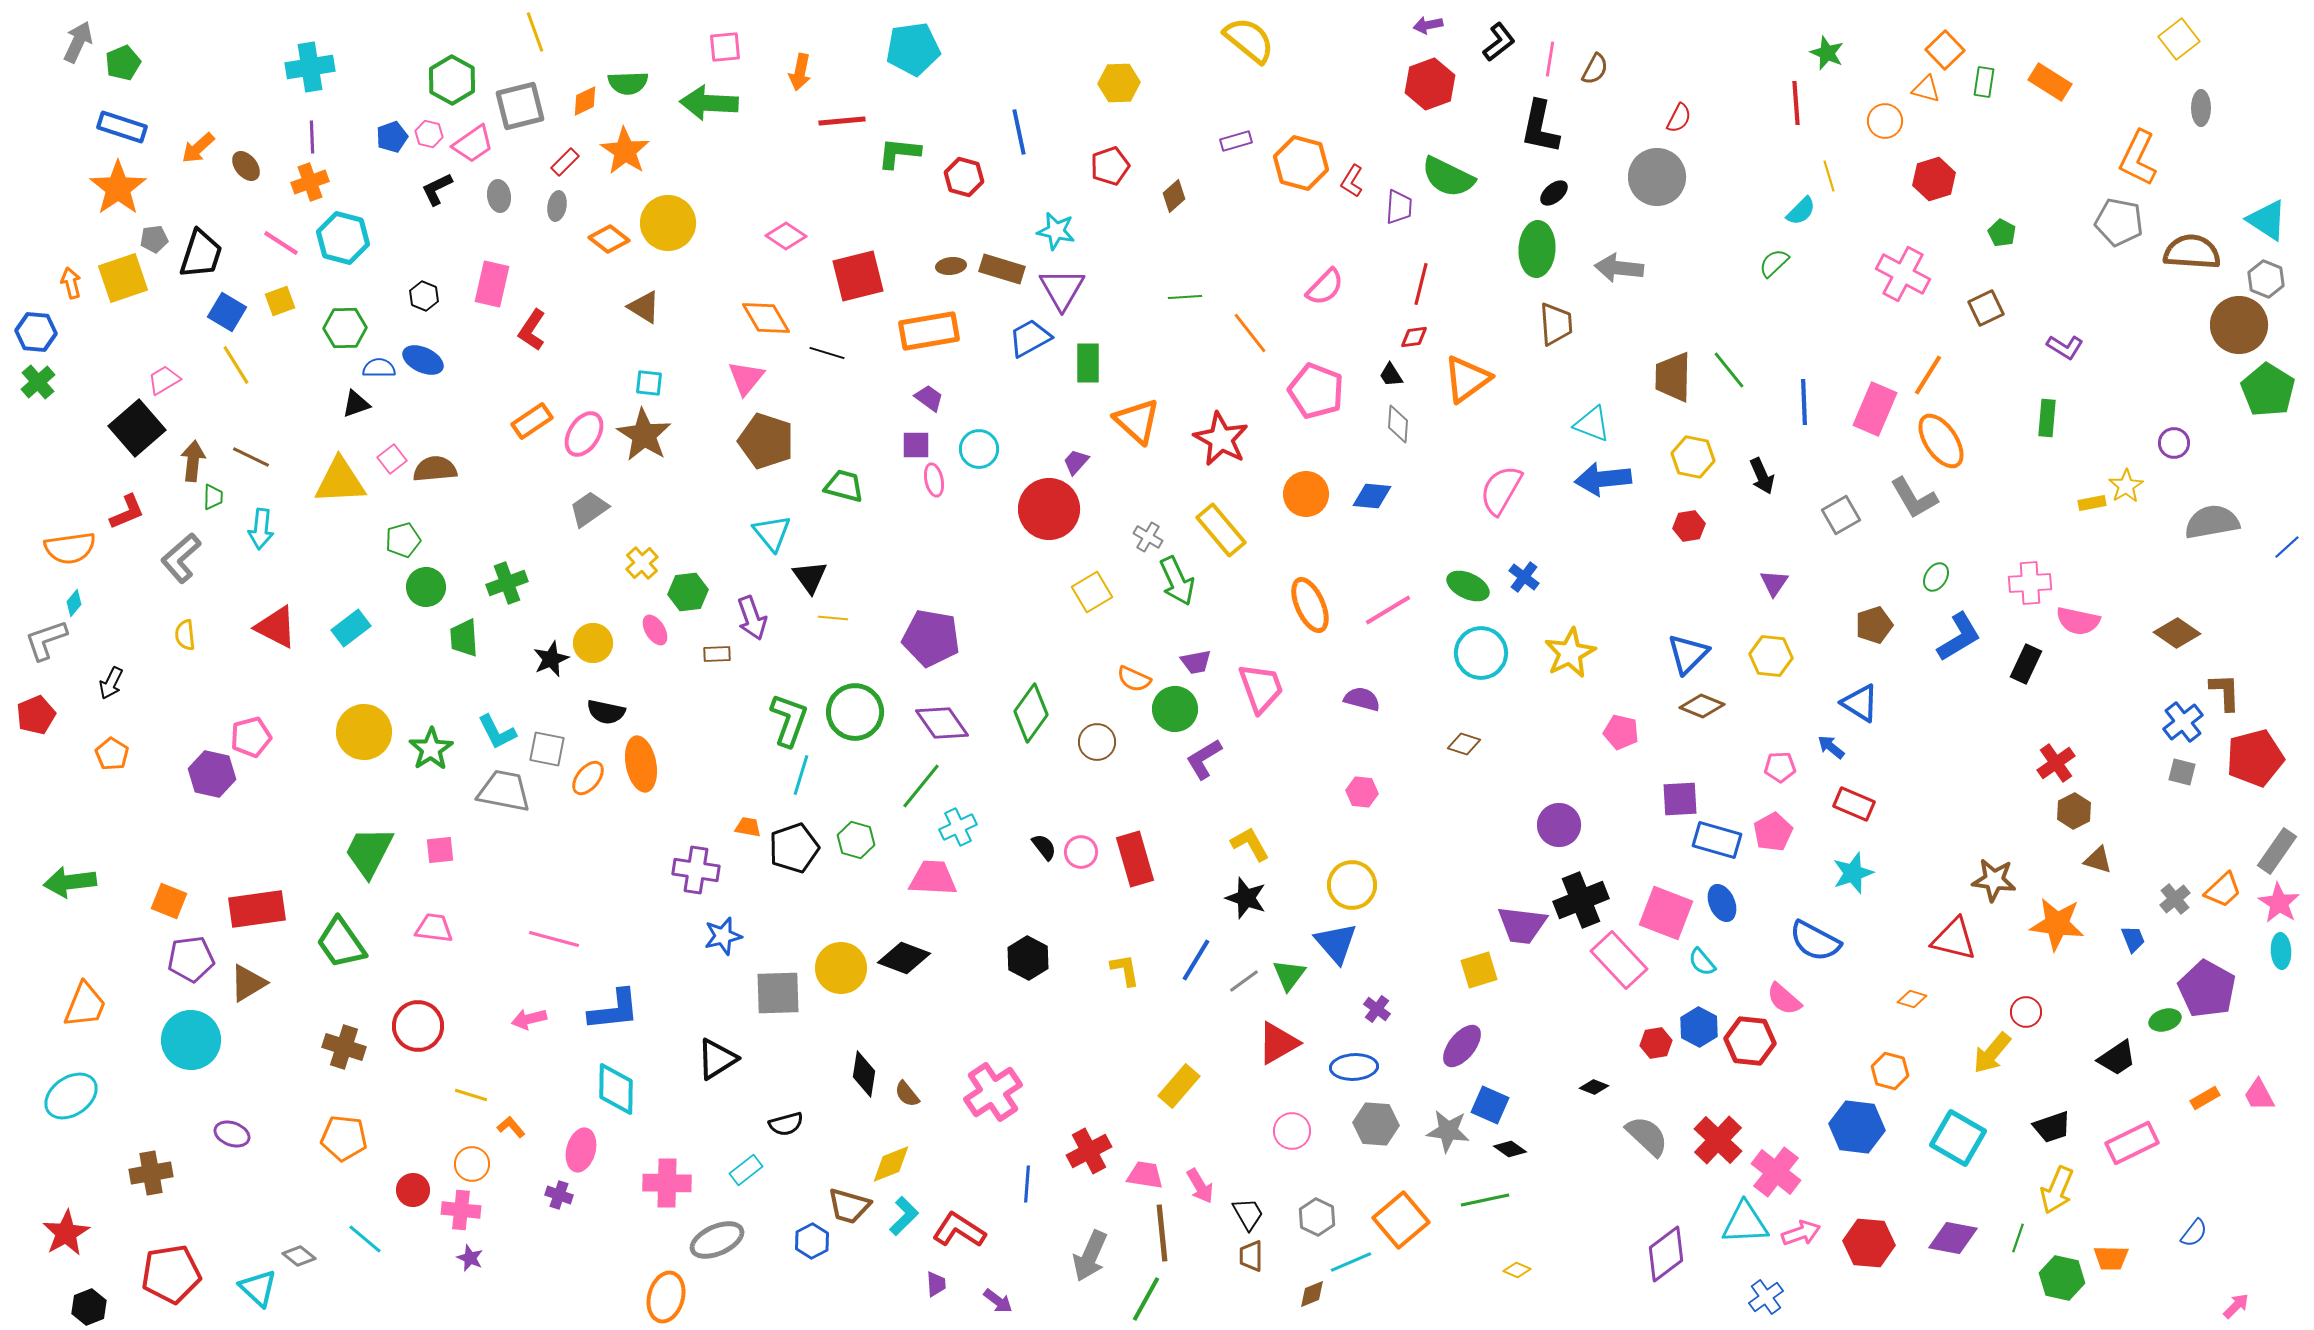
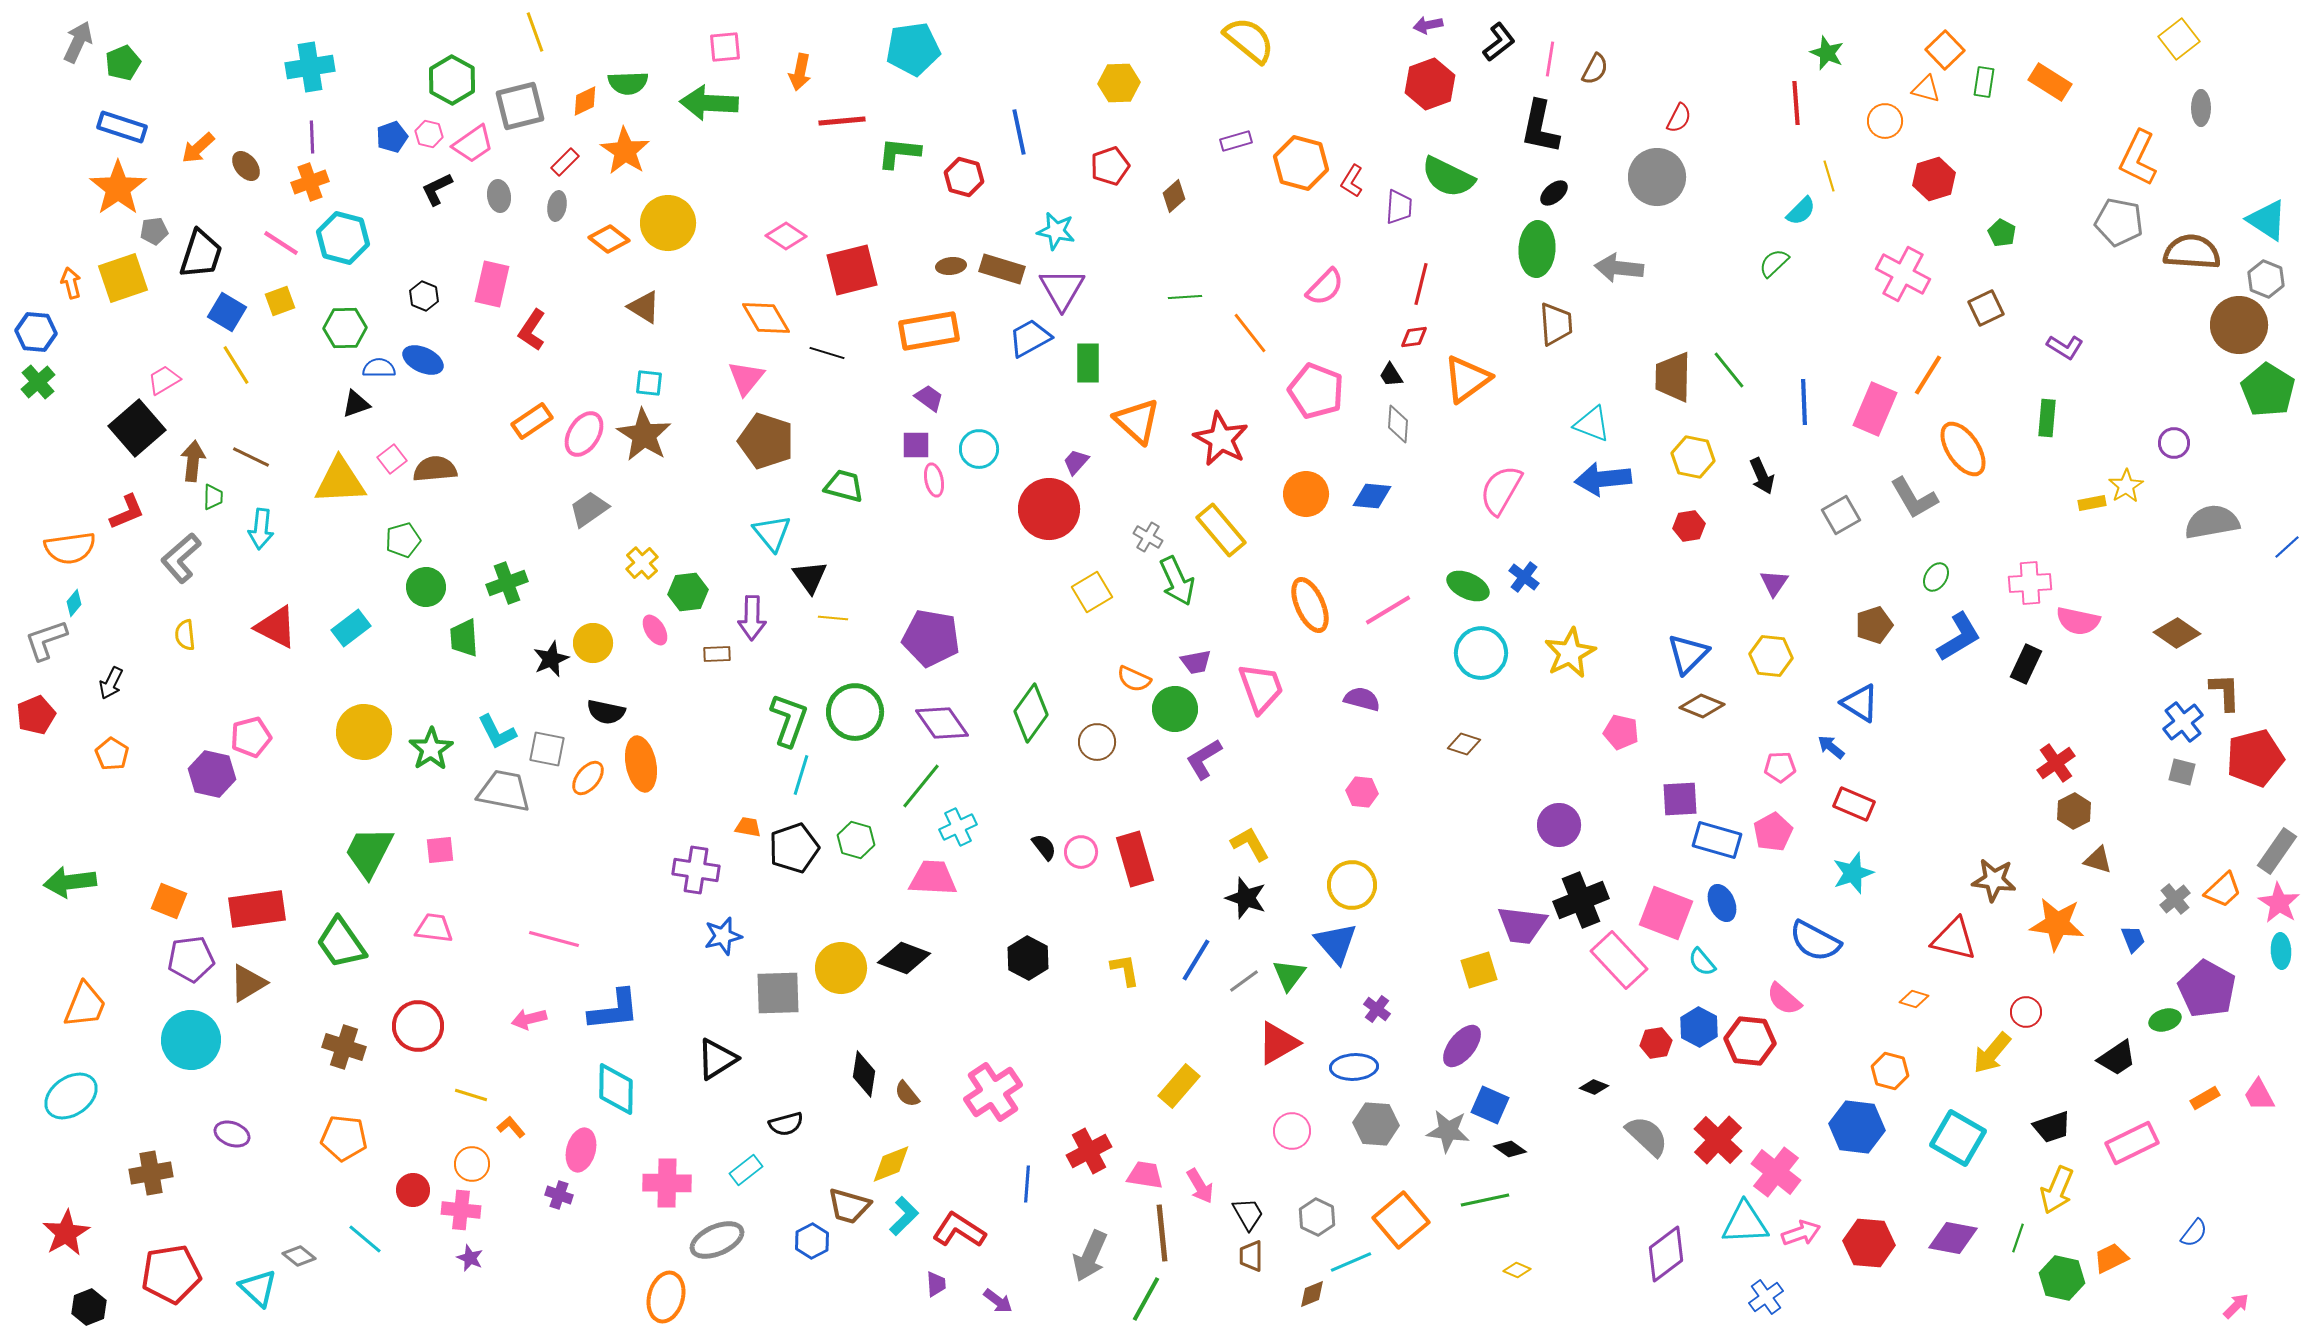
gray pentagon at (154, 239): moved 8 px up
red square at (858, 276): moved 6 px left, 6 px up
orange ellipse at (1941, 441): moved 22 px right, 8 px down
purple arrow at (752, 618): rotated 21 degrees clockwise
orange diamond at (1912, 999): moved 2 px right
orange trapezoid at (2111, 1258): rotated 153 degrees clockwise
